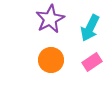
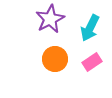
orange circle: moved 4 px right, 1 px up
